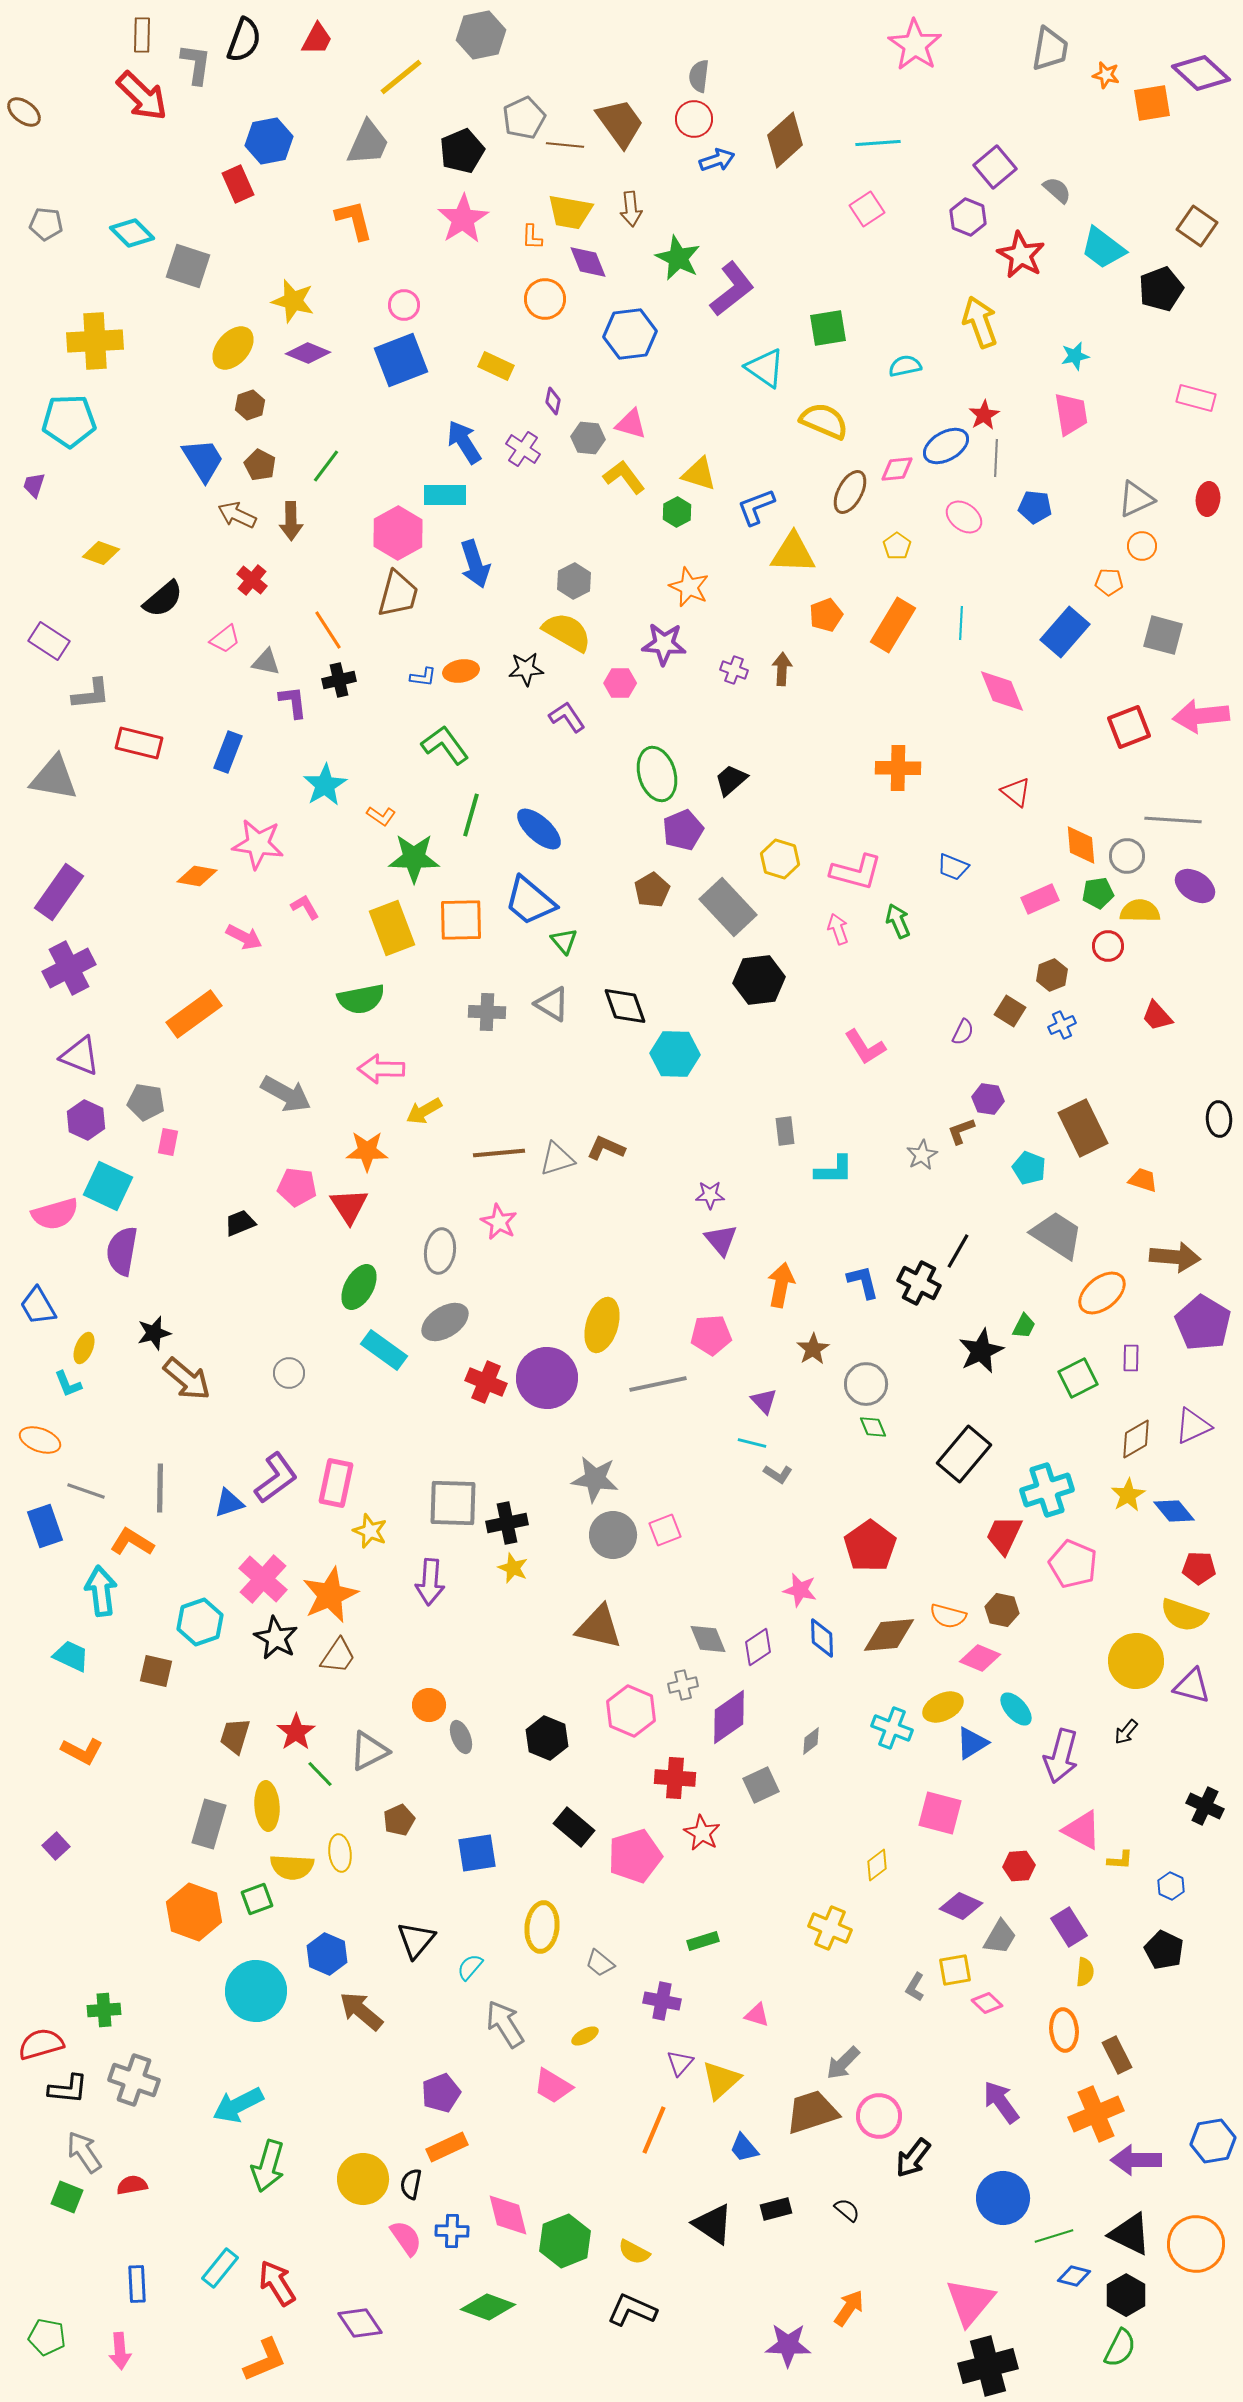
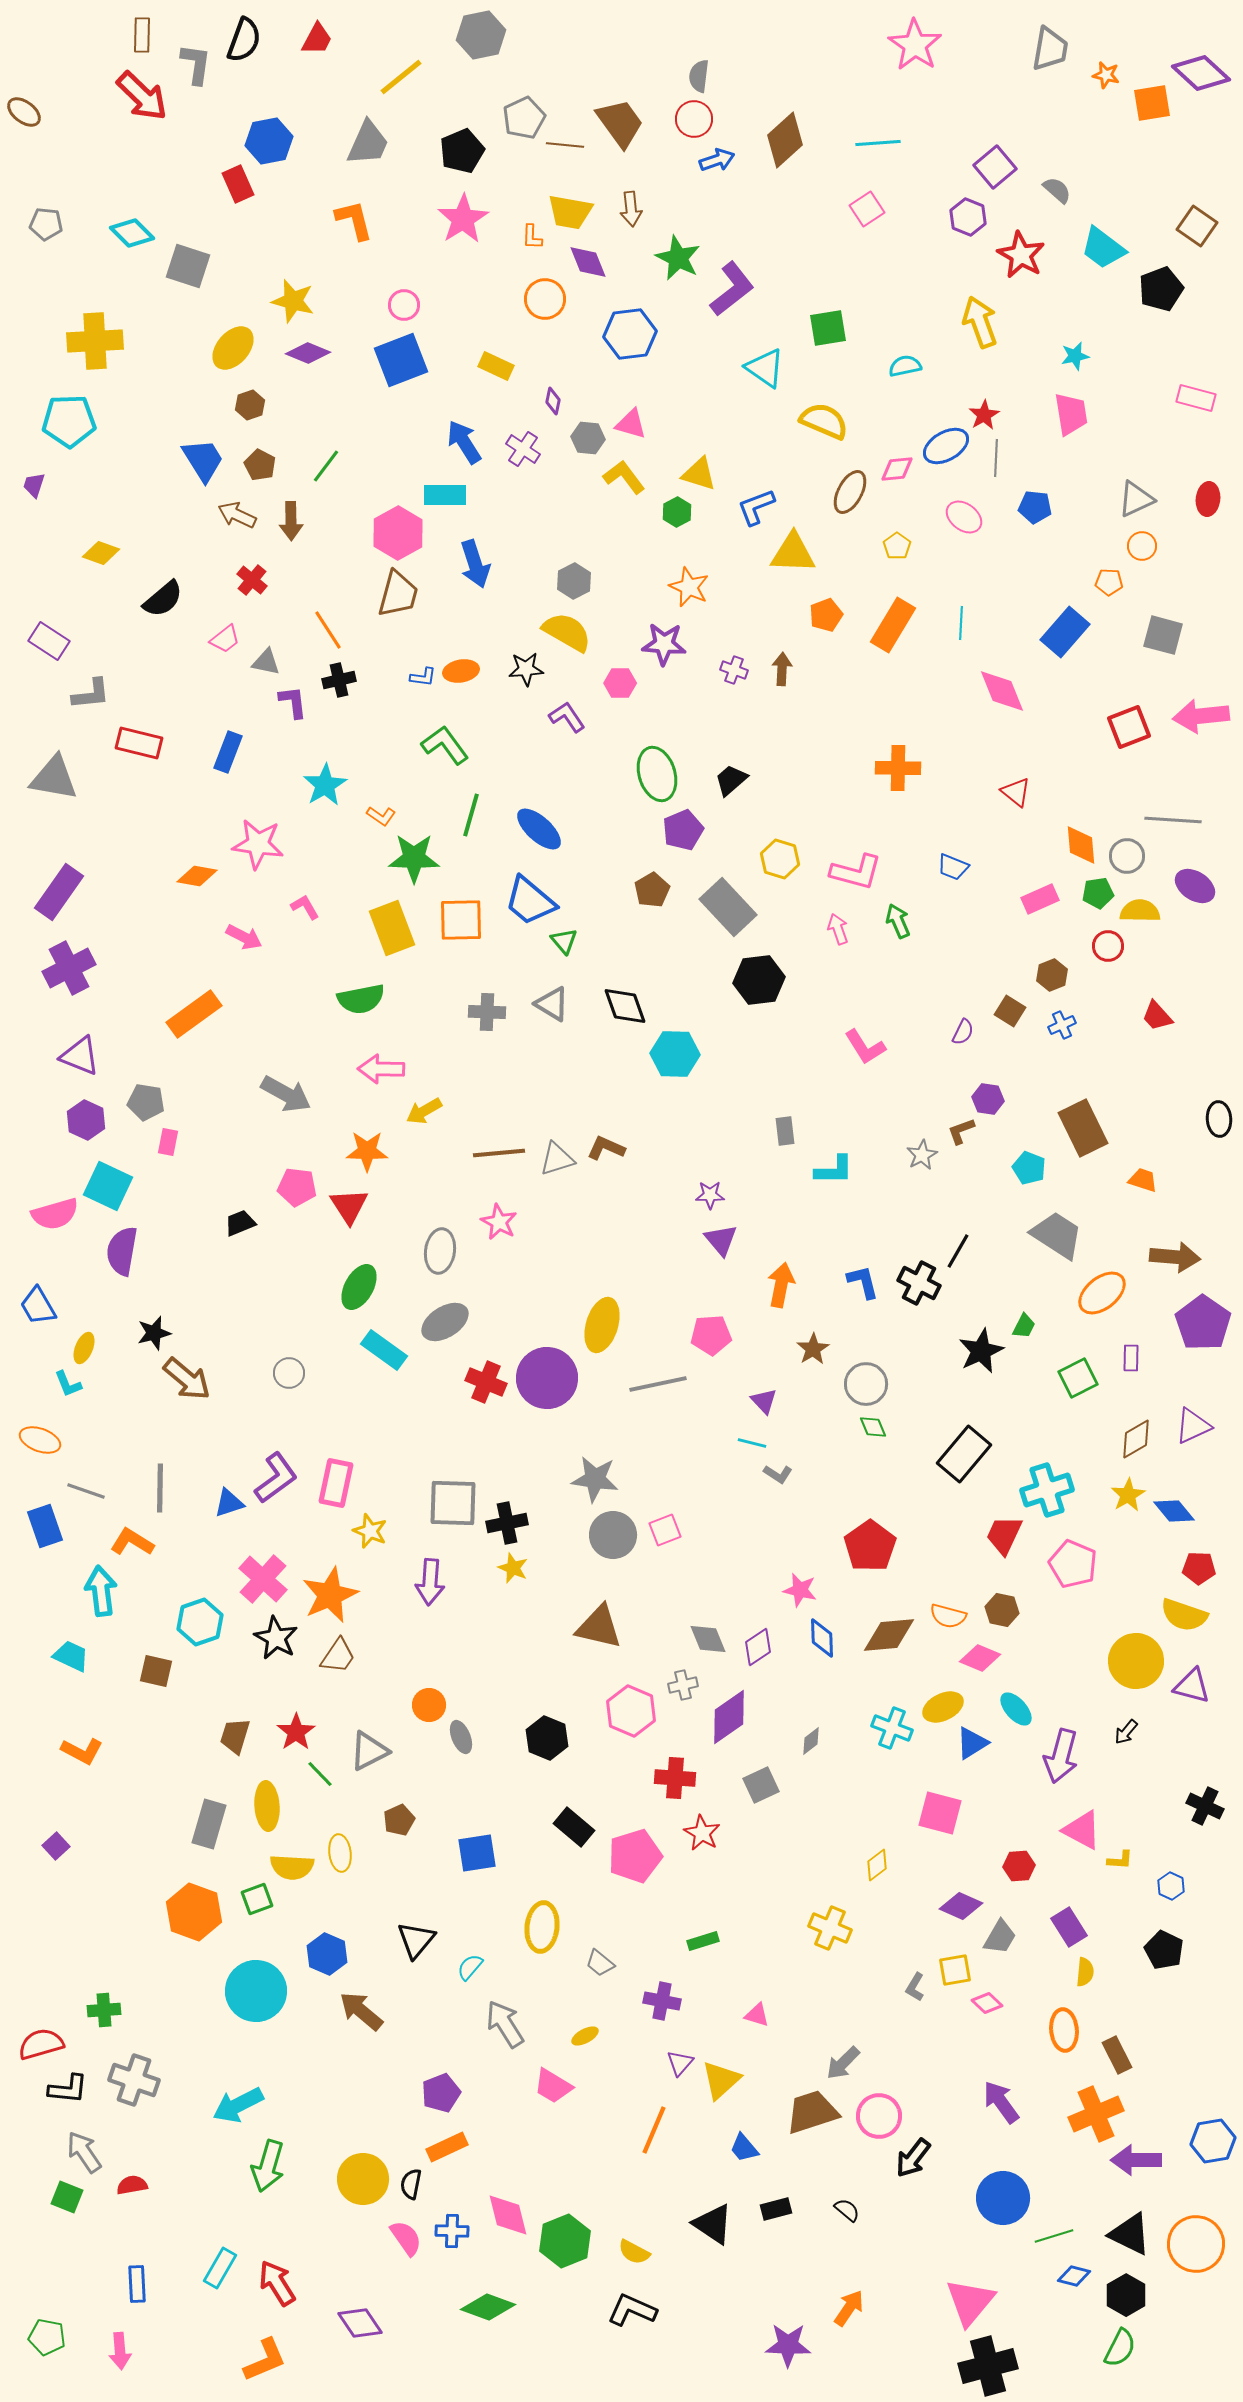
purple pentagon at (1203, 1323): rotated 4 degrees clockwise
cyan rectangle at (220, 2268): rotated 9 degrees counterclockwise
